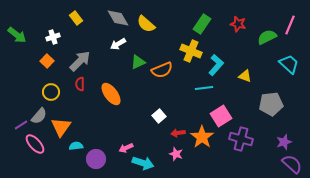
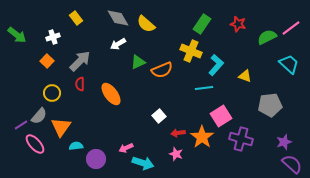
pink line: moved 1 px right, 3 px down; rotated 30 degrees clockwise
yellow circle: moved 1 px right, 1 px down
gray pentagon: moved 1 px left, 1 px down
